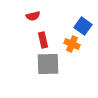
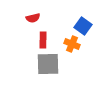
red semicircle: moved 2 px down
red rectangle: rotated 14 degrees clockwise
